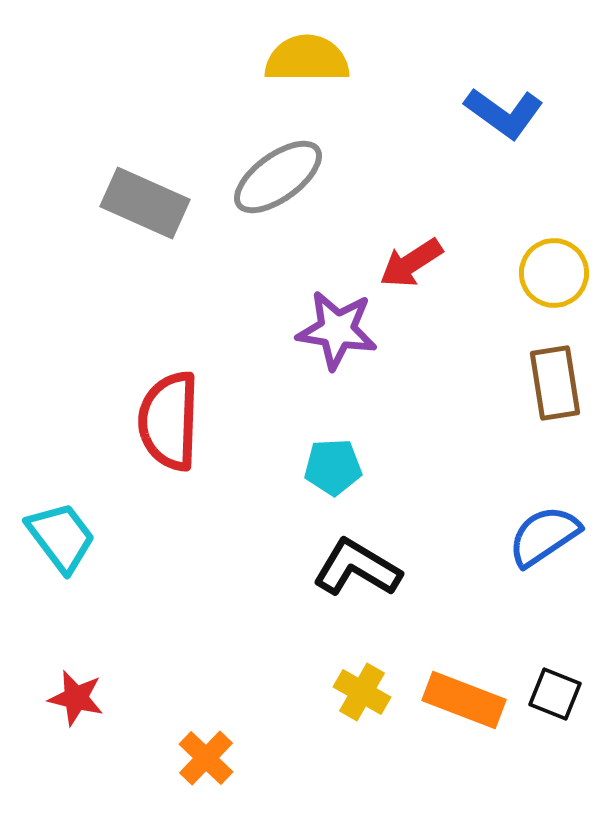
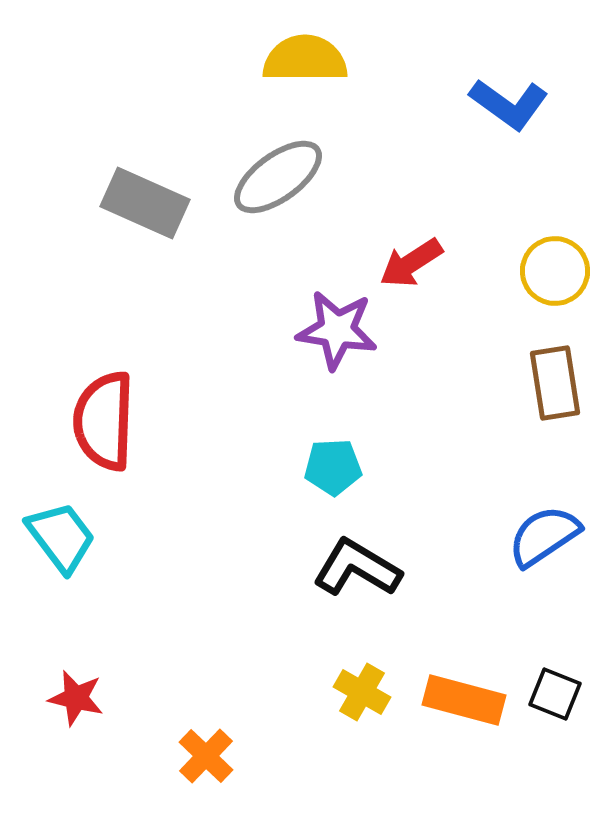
yellow semicircle: moved 2 px left
blue L-shape: moved 5 px right, 9 px up
yellow circle: moved 1 px right, 2 px up
red semicircle: moved 65 px left
orange rectangle: rotated 6 degrees counterclockwise
orange cross: moved 2 px up
